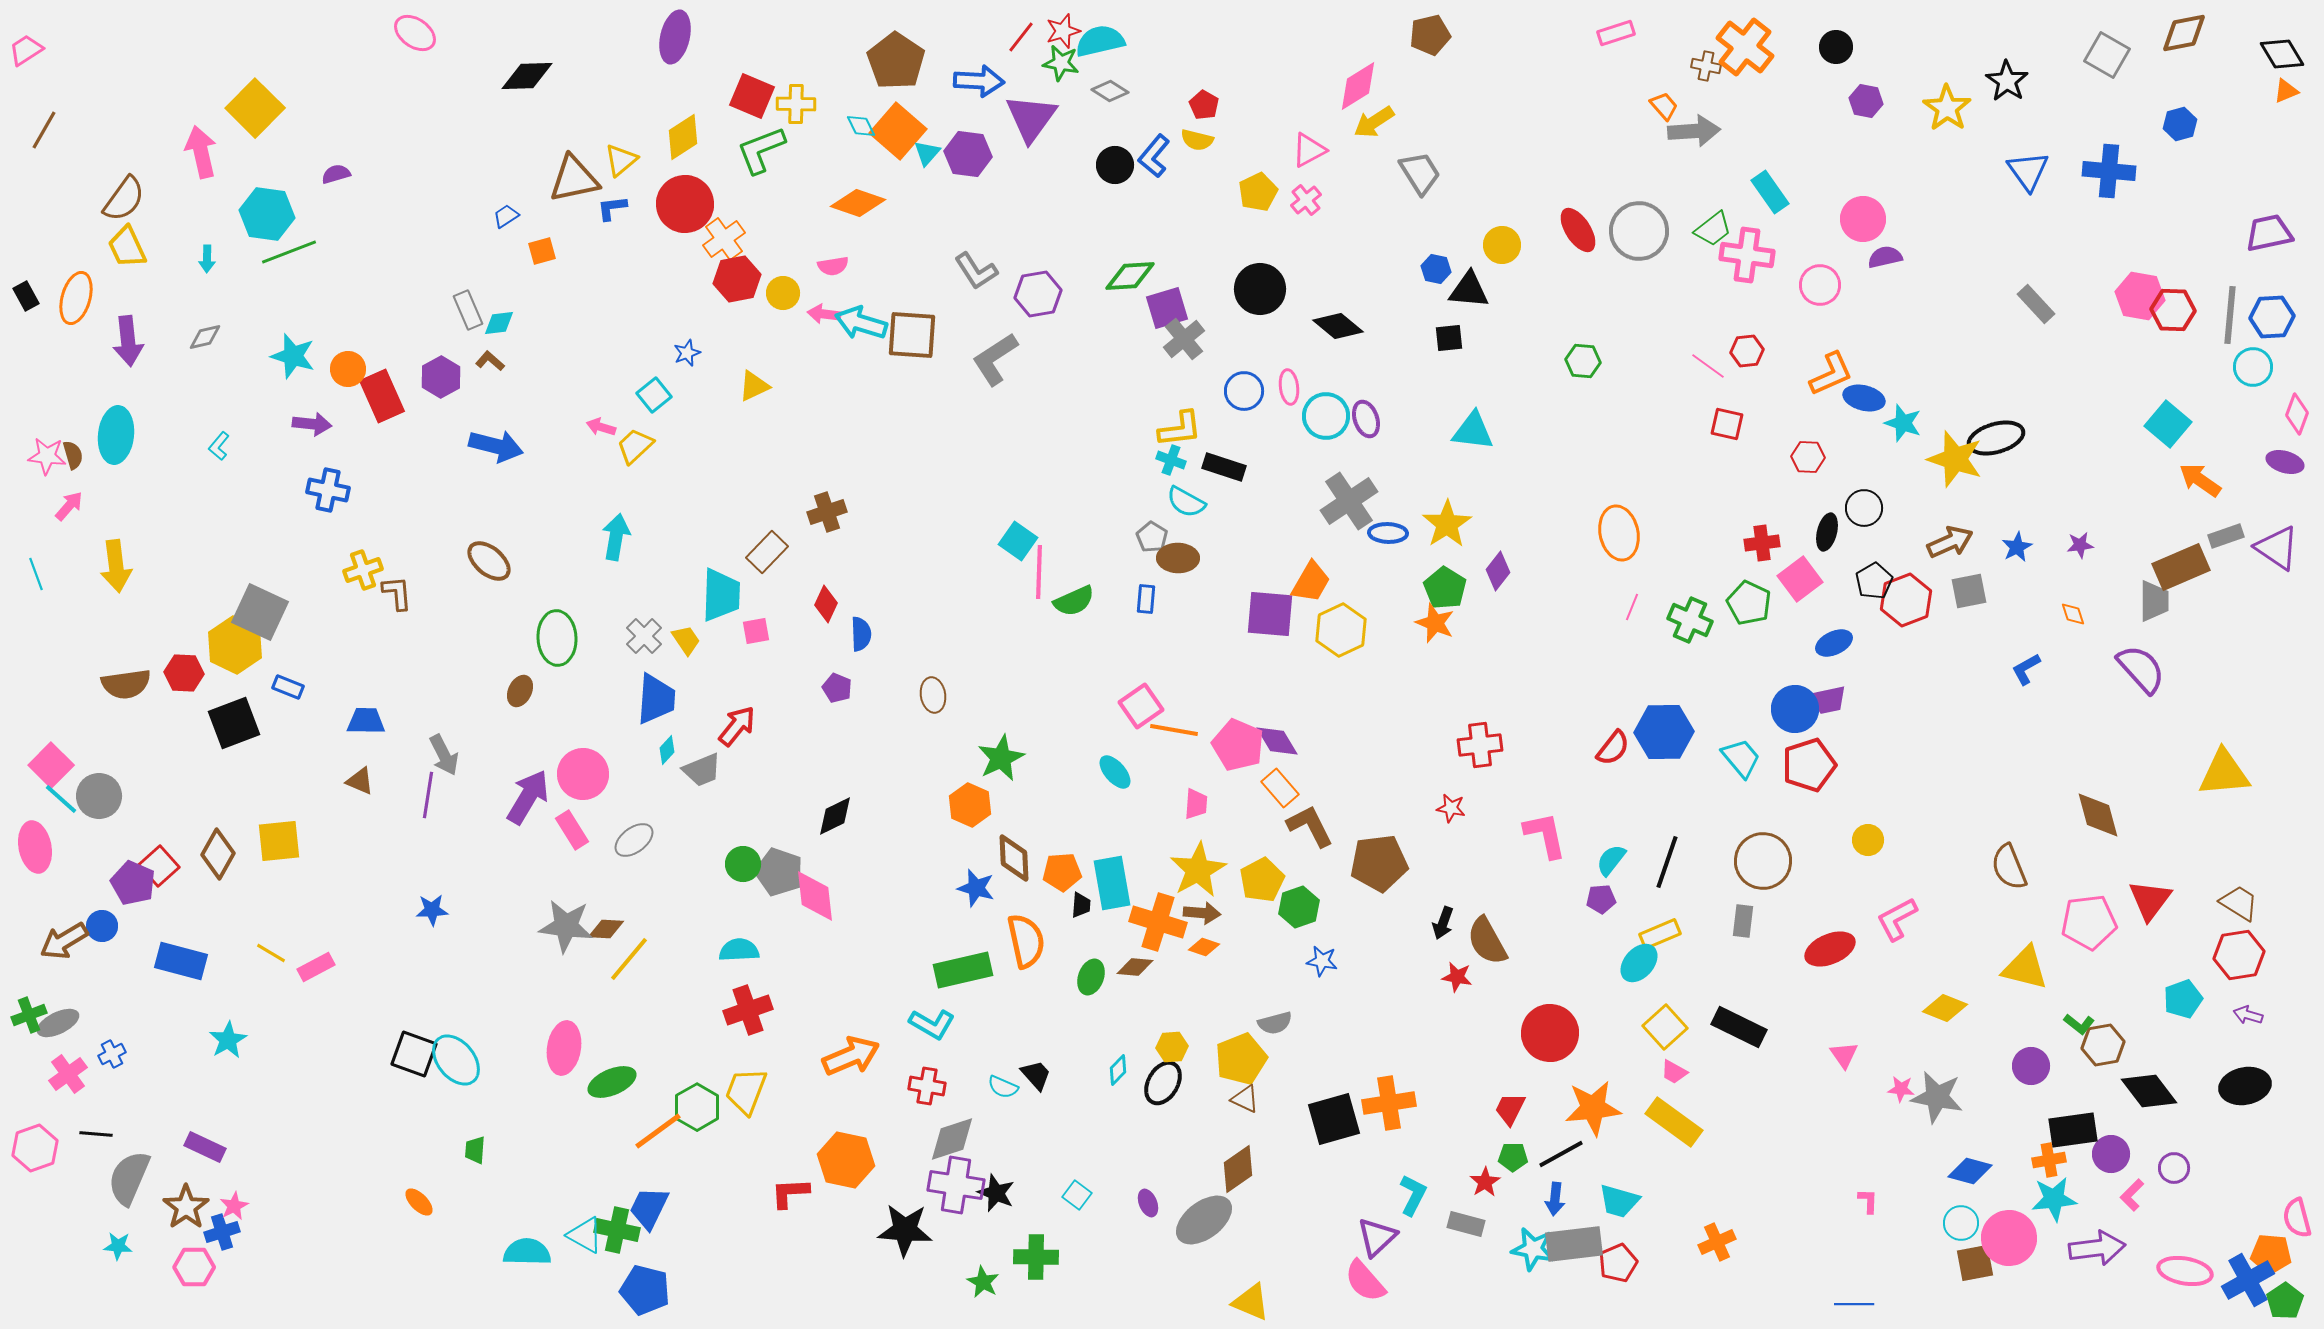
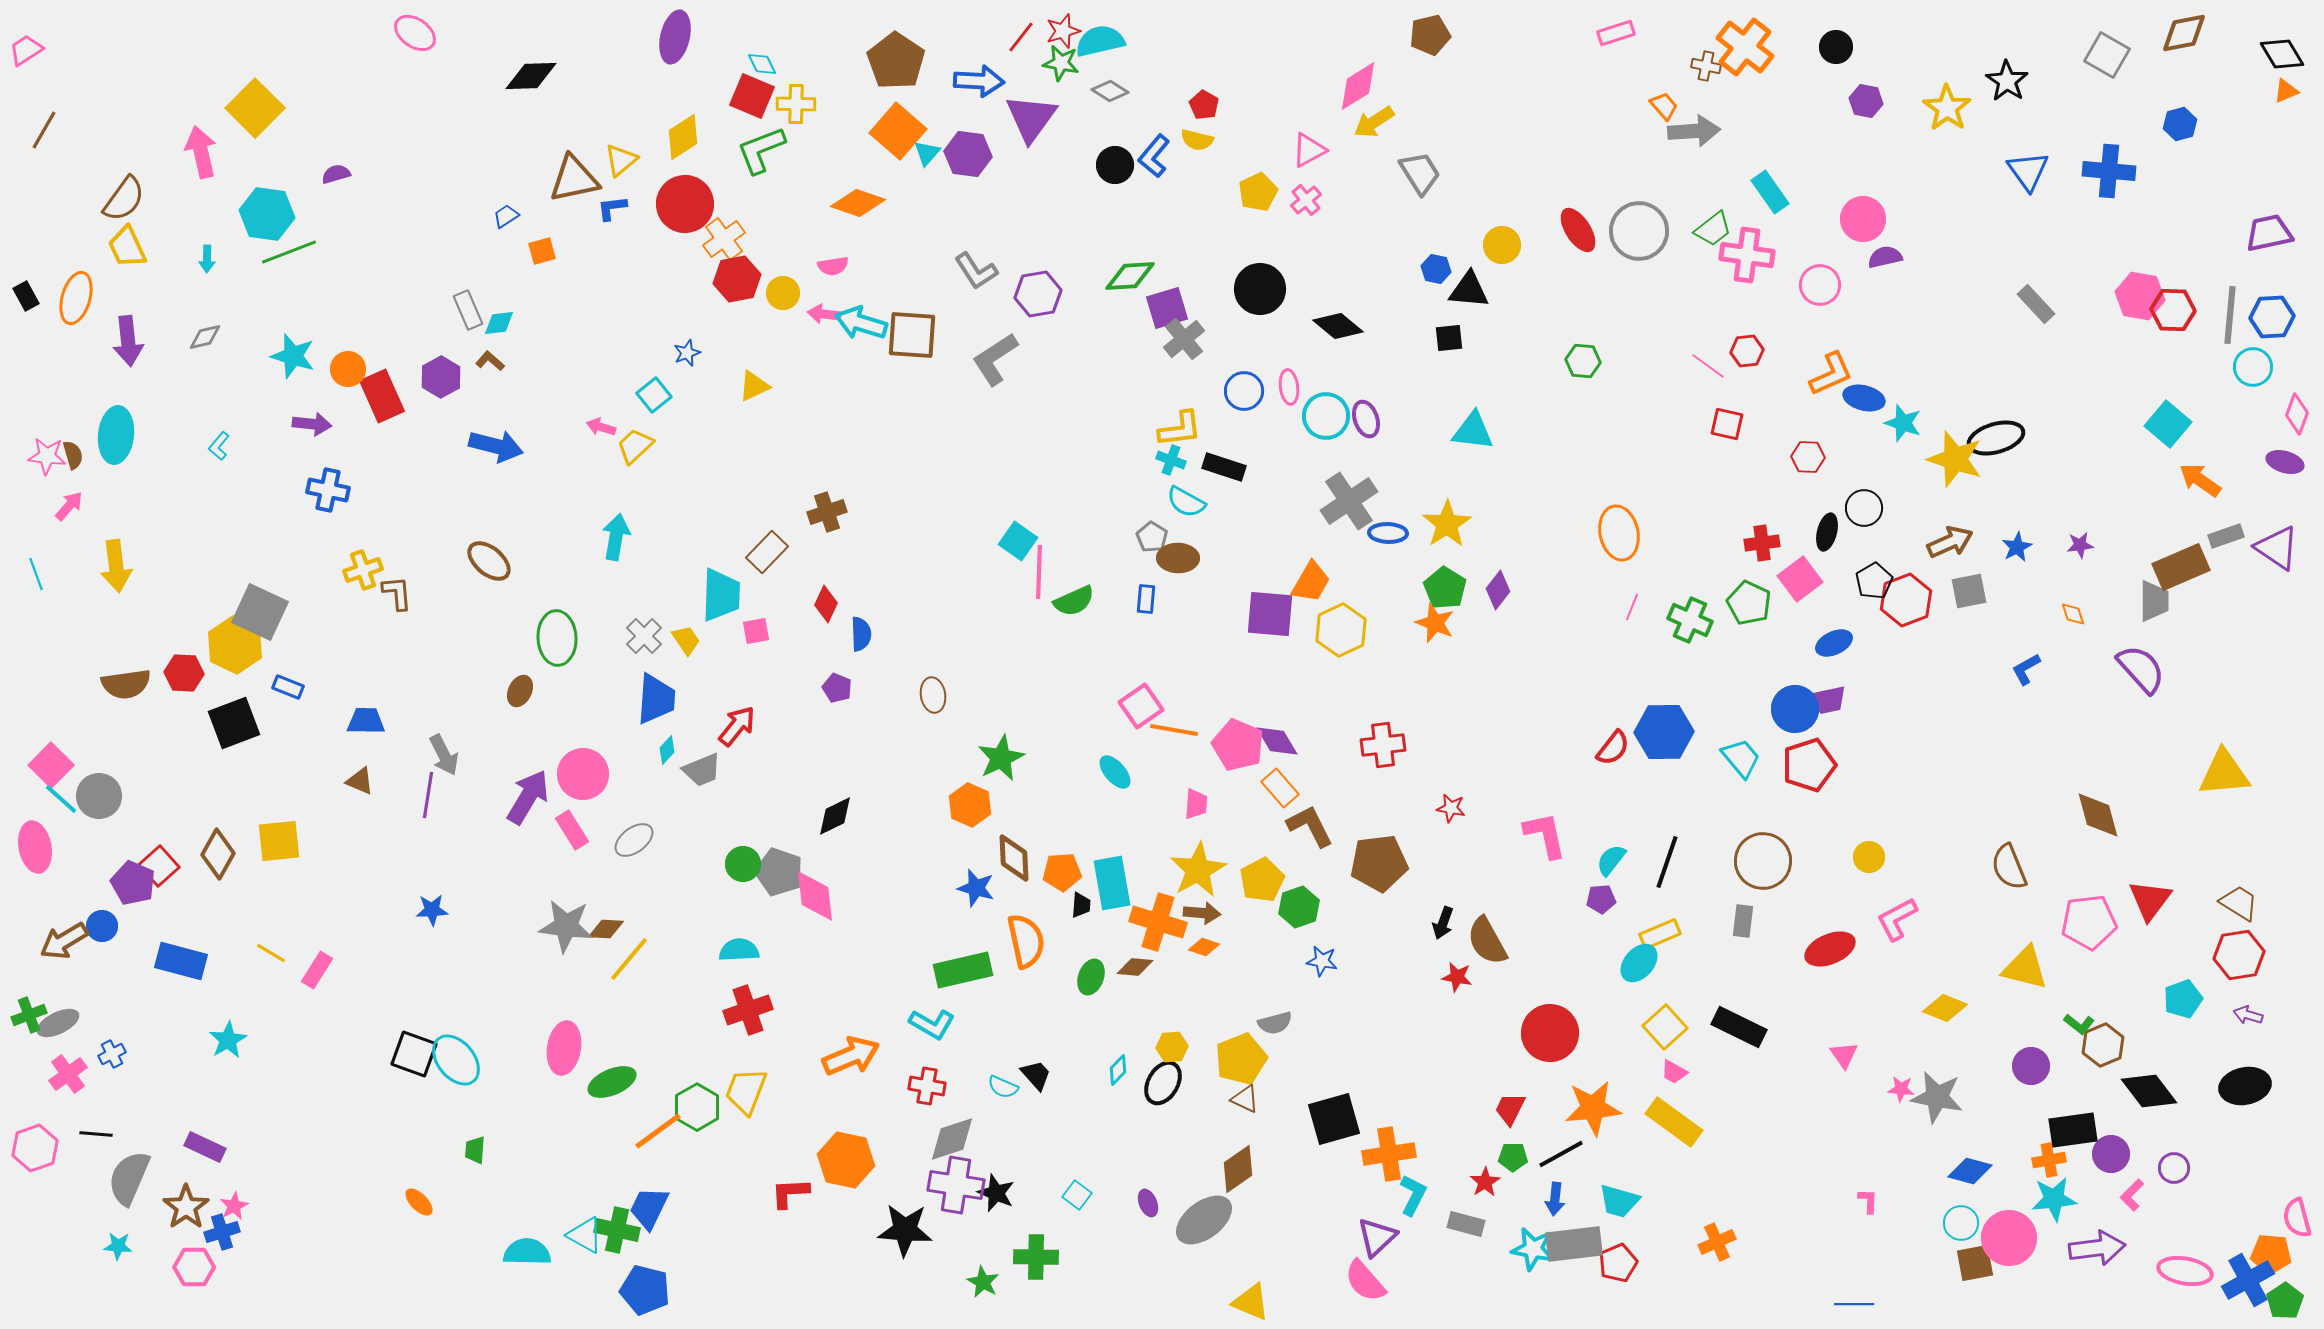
black diamond at (527, 76): moved 4 px right
cyan diamond at (861, 126): moved 99 px left, 62 px up
purple diamond at (1498, 571): moved 19 px down
red cross at (1480, 745): moved 97 px left
yellow circle at (1868, 840): moved 1 px right, 17 px down
pink rectangle at (316, 967): moved 1 px right, 3 px down; rotated 30 degrees counterclockwise
brown hexagon at (2103, 1045): rotated 12 degrees counterclockwise
orange cross at (1389, 1103): moved 51 px down
